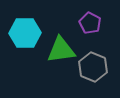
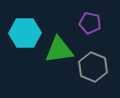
purple pentagon: rotated 15 degrees counterclockwise
green triangle: moved 2 px left
